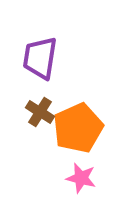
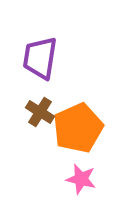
pink star: moved 1 px down
